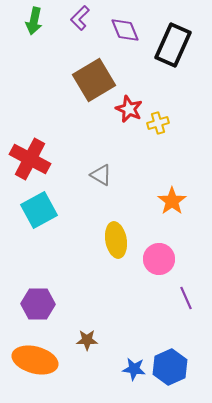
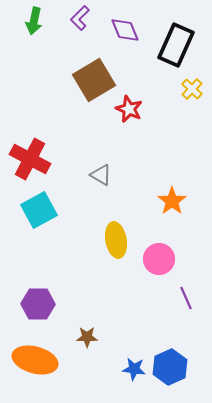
black rectangle: moved 3 px right
yellow cross: moved 34 px right, 34 px up; rotated 30 degrees counterclockwise
brown star: moved 3 px up
